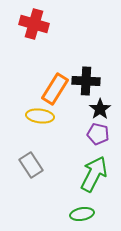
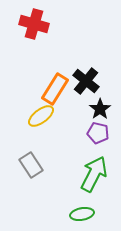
black cross: rotated 36 degrees clockwise
yellow ellipse: moved 1 px right; rotated 44 degrees counterclockwise
purple pentagon: moved 1 px up
